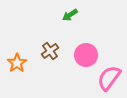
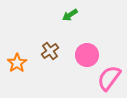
pink circle: moved 1 px right
